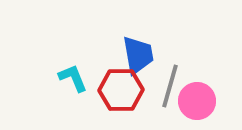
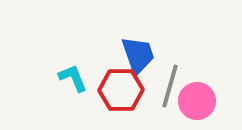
blue trapezoid: rotated 9 degrees counterclockwise
